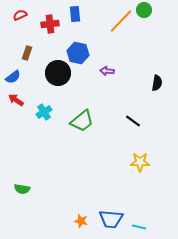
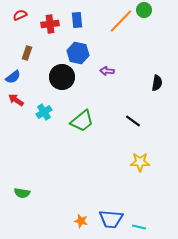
blue rectangle: moved 2 px right, 6 px down
black circle: moved 4 px right, 4 px down
green semicircle: moved 4 px down
